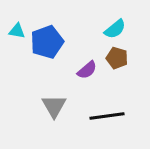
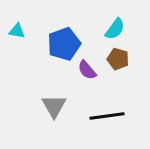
cyan semicircle: rotated 15 degrees counterclockwise
blue pentagon: moved 17 px right, 2 px down
brown pentagon: moved 1 px right, 1 px down
purple semicircle: rotated 90 degrees clockwise
